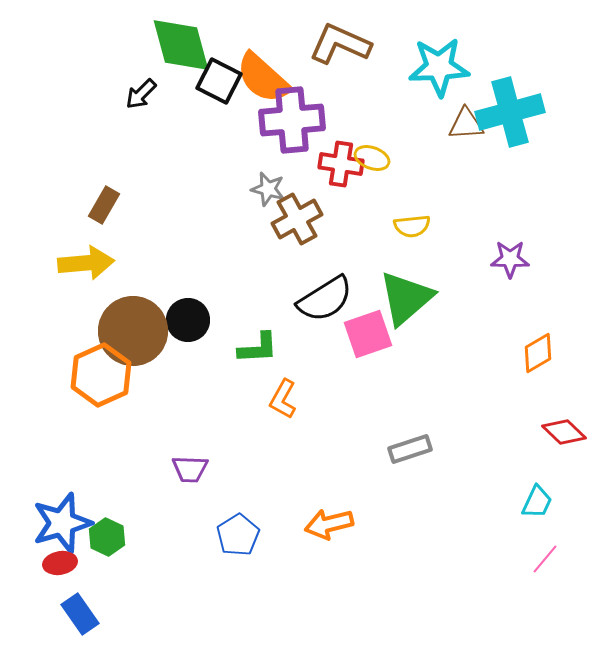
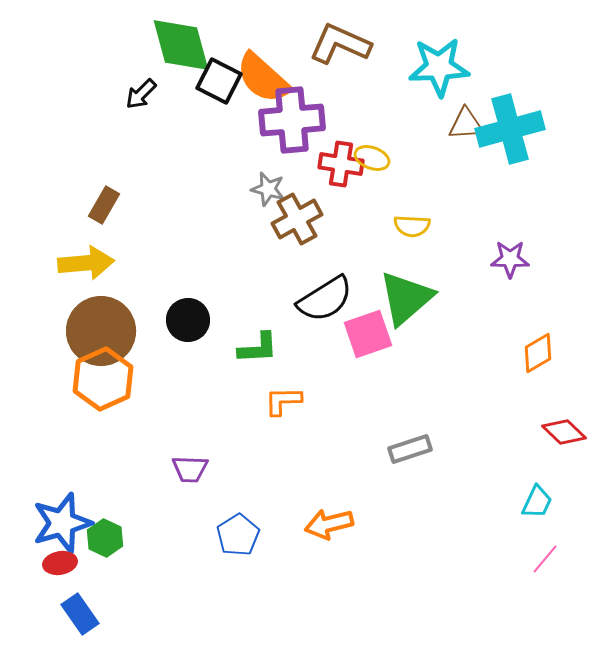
cyan cross: moved 17 px down
yellow semicircle: rotated 9 degrees clockwise
brown circle: moved 32 px left
orange hexagon: moved 2 px right, 4 px down
orange L-shape: moved 2 px down; rotated 60 degrees clockwise
green hexagon: moved 2 px left, 1 px down
